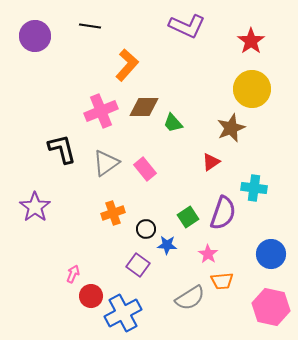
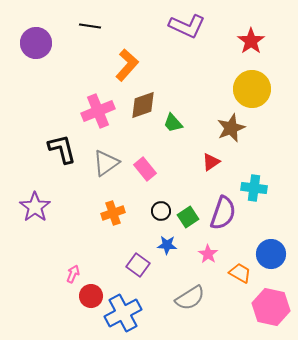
purple circle: moved 1 px right, 7 px down
brown diamond: moved 1 px left, 2 px up; rotated 20 degrees counterclockwise
pink cross: moved 3 px left
black circle: moved 15 px right, 18 px up
orange trapezoid: moved 18 px right, 8 px up; rotated 145 degrees counterclockwise
